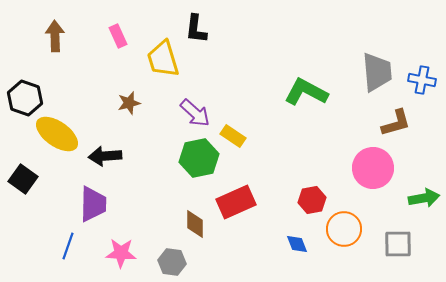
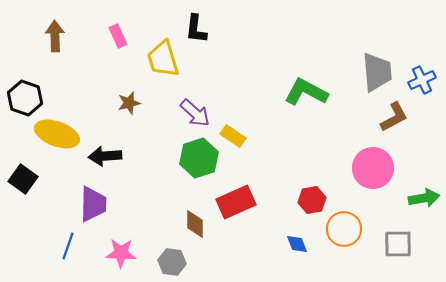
blue cross: rotated 36 degrees counterclockwise
brown L-shape: moved 2 px left, 6 px up; rotated 12 degrees counterclockwise
yellow ellipse: rotated 15 degrees counterclockwise
green hexagon: rotated 6 degrees counterclockwise
